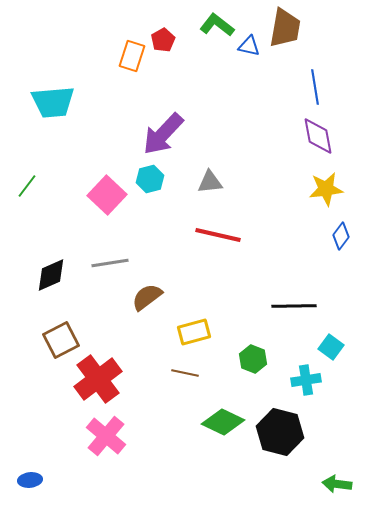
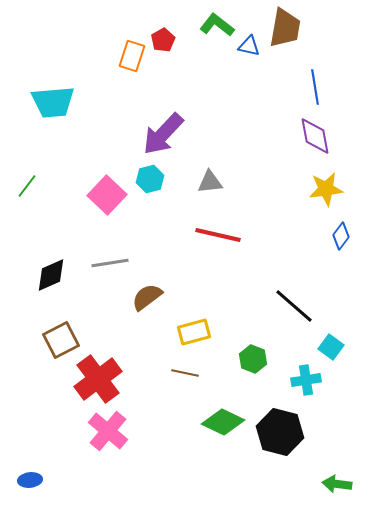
purple diamond: moved 3 px left
black line: rotated 42 degrees clockwise
pink cross: moved 2 px right, 5 px up
